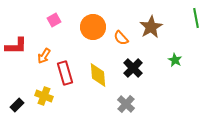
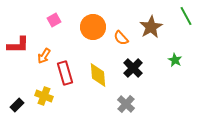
green line: moved 10 px left, 2 px up; rotated 18 degrees counterclockwise
red L-shape: moved 2 px right, 1 px up
